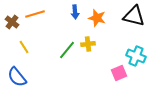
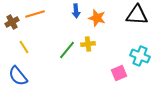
blue arrow: moved 1 px right, 1 px up
black triangle: moved 3 px right, 1 px up; rotated 10 degrees counterclockwise
brown cross: rotated 24 degrees clockwise
cyan cross: moved 4 px right
blue semicircle: moved 1 px right, 1 px up
